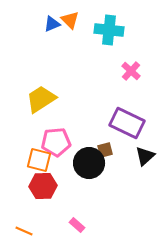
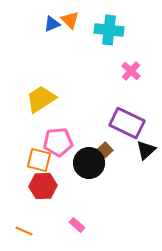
pink pentagon: moved 2 px right
brown square: rotated 28 degrees counterclockwise
black triangle: moved 1 px right, 6 px up
